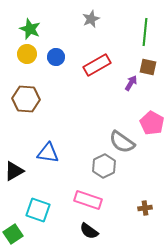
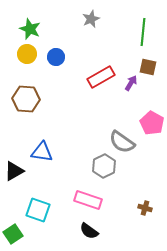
green line: moved 2 px left
red rectangle: moved 4 px right, 12 px down
blue triangle: moved 6 px left, 1 px up
brown cross: rotated 24 degrees clockwise
